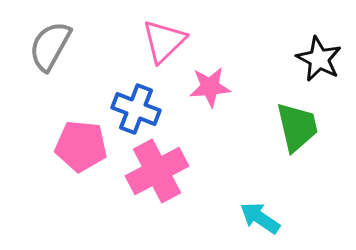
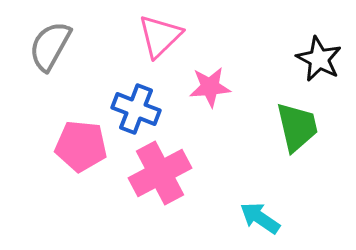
pink triangle: moved 4 px left, 5 px up
pink cross: moved 3 px right, 2 px down
